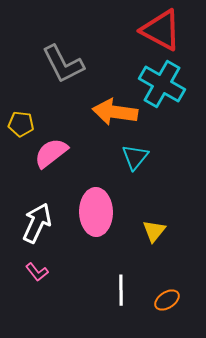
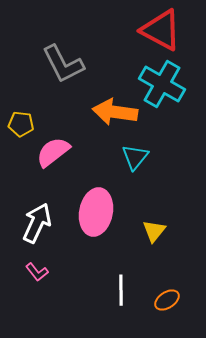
pink semicircle: moved 2 px right, 1 px up
pink ellipse: rotated 12 degrees clockwise
